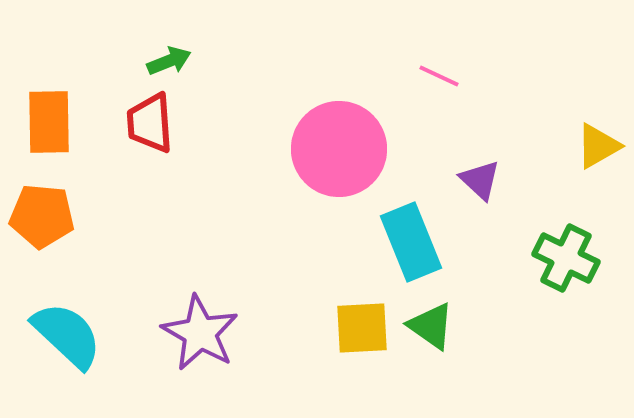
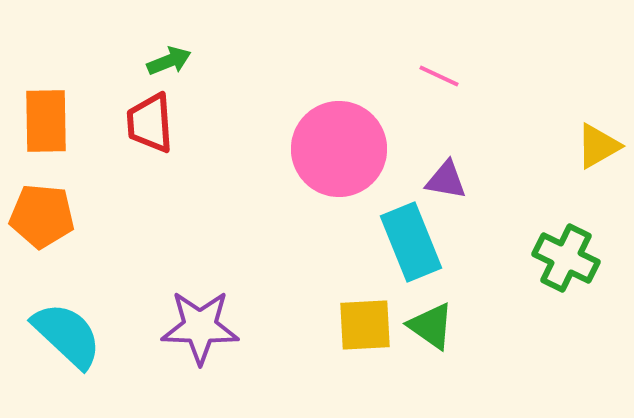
orange rectangle: moved 3 px left, 1 px up
purple triangle: moved 34 px left; rotated 33 degrees counterclockwise
yellow square: moved 3 px right, 3 px up
purple star: moved 6 px up; rotated 28 degrees counterclockwise
